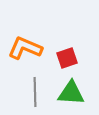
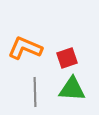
green triangle: moved 1 px right, 4 px up
